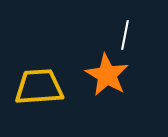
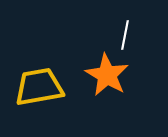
yellow trapezoid: rotated 6 degrees counterclockwise
